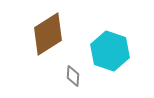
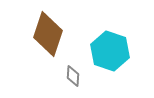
brown diamond: rotated 39 degrees counterclockwise
